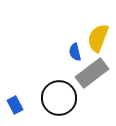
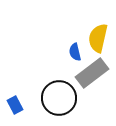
yellow semicircle: rotated 8 degrees counterclockwise
